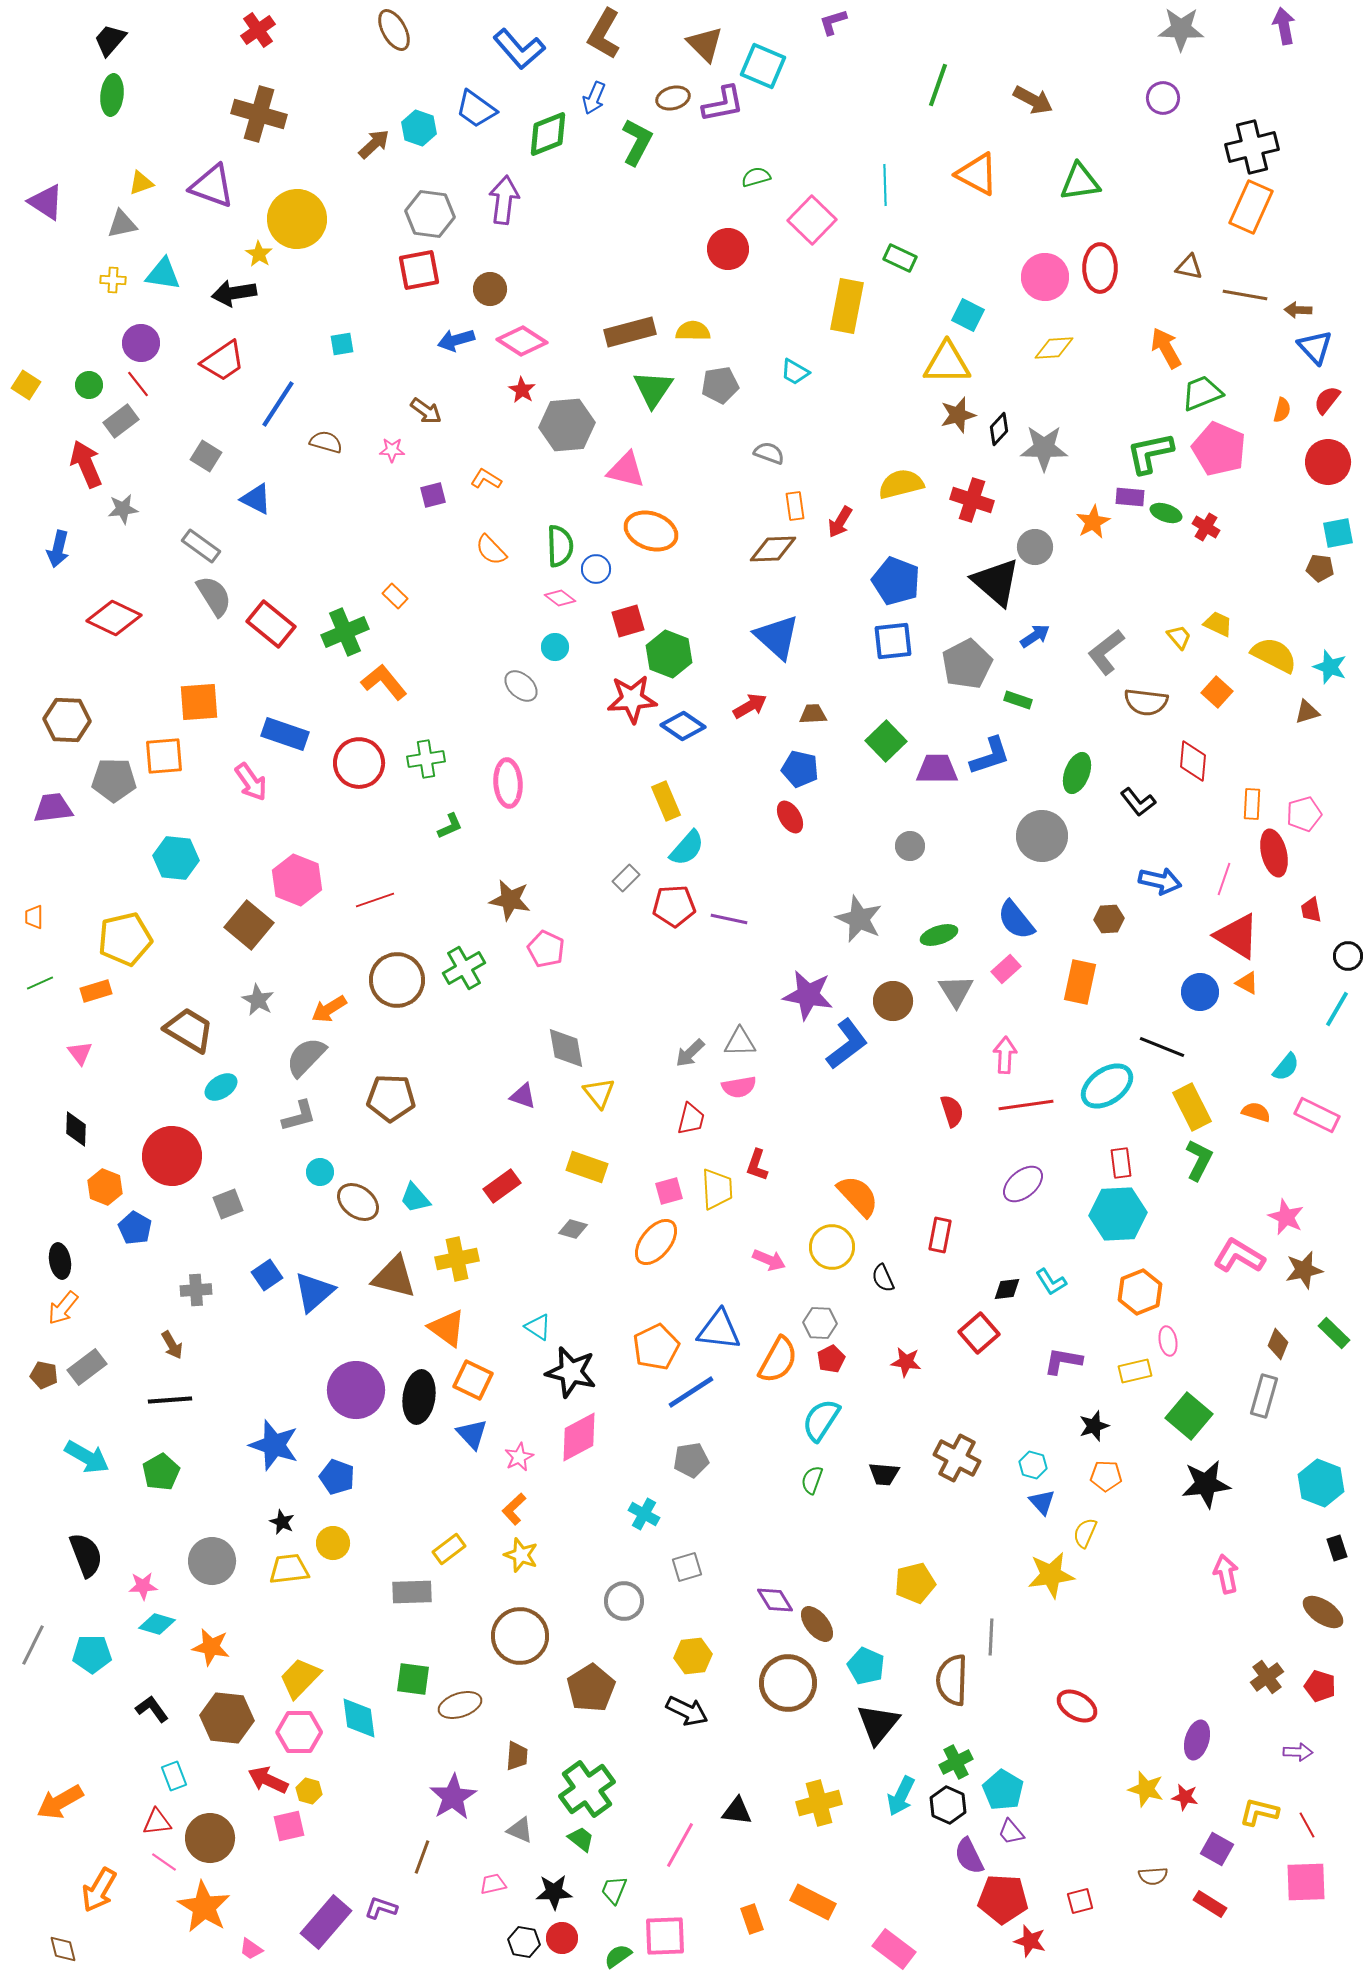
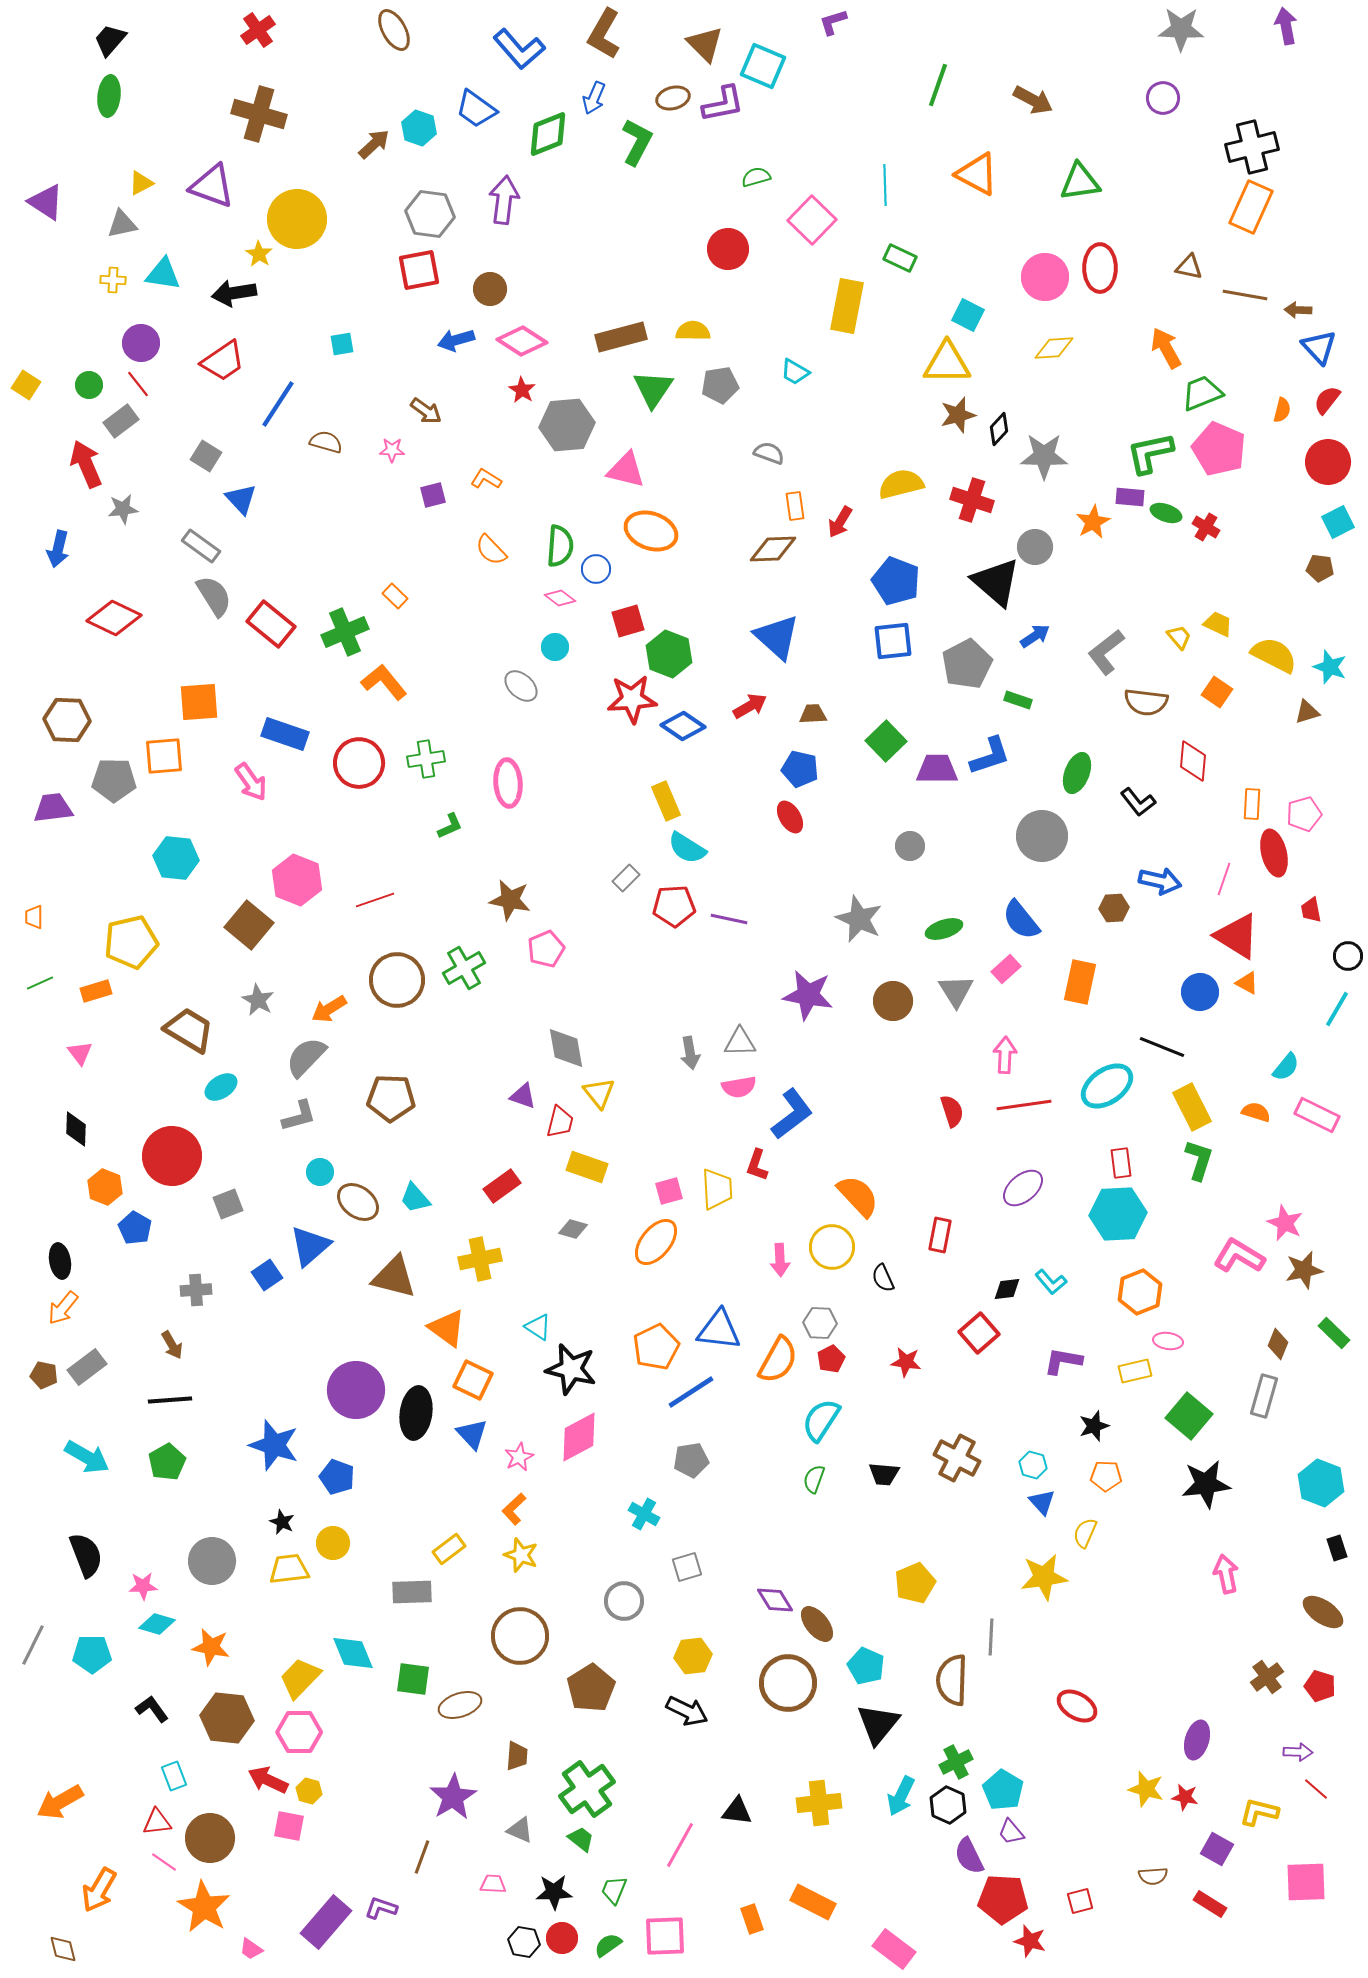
purple arrow at (1284, 26): moved 2 px right
green ellipse at (112, 95): moved 3 px left, 1 px down
yellow triangle at (141, 183): rotated 8 degrees counterclockwise
brown rectangle at (630, 332): moved 9 px left, 5 px down
blue triangle at (1315, 347): moved 4 px right
gray star at (1044, 448): moved 8 px down
blue triangle at (256, 499): moved 15 px left; rotated 20 degrees clockwise
cyan square at (1338, 533): moved 11 px up; rotated 16 degrees counterclockwise
green semicircle at (560, 546): rotated 6 degrees clockwise
orange square at (1217, 692): rotated 8 degrees counterclockwise
cyan semicircle at (687, 848): rotated 81 degrees clockwise
brown hexagon at (1109, 919): moved 5 px right, 11 px up
blue semicircle at (1016, 920): moved 5 px right
green ellipse at (939, 935): moved 5 px right, 6 px up
yellow pentagon at (125, 939): moved 6 px right, 3 px down
pink pentagon at (546, 949): rotated 24 degrees clockwise
blue L-shape at (847, 1044): moved 55 px left, 70 px down
gray arrow at (690, 1053): rotated 56 degrees counterclockwise
red line at (1026, 1105): moved 2 px left
red trapezoid at (691, 1119): moved 131 px left, 3 px down
green L-shape at (1199, 1160): rotated 9 degrees counterclockwise
purple ellipse at (1023, 1184): moved 4 px down
pink star at (1286, 1217): moved 1 px left, 6 px down
yellow cross at (457, 1259): moved 23 px right
pink arrow at (769, 1260): moved 11 px right; rotated 64 degrees clockwise
cyan L-shape at (1051, 1282): rotated 8 degrees counterclockwise
blue triangle at (314, 1292): moved 4 px left, 46 px up
pink ellipse at (1168, 1341): rotated 72 degrees counterclockwise
black star at (571, 1372): moved 3 px up
black ellipse at (419, 1397): moved 3 px left, 16 px down
green pentagon at (161, 1472): moved 6 px right, 10 px up
green semicircle at (812, 1480): moved 2 px right, 1 px up
yellow star at (1051, 1575): moved 7 px left, 2 px down
yellow pentagon at (915, 1583): rotated 9 degrees counterclockwise
cyan diamond at (359, 1718): moved 6 px left, 65 px up; rotated 15 degrees counterclockwise
yellow cross at (819, 1803): rotated 9 degrees clockwise
red line at (1307, 1825): moved 9 px right, 36 px up; rotated 20 degrees counterclockwise
pink square at (289, 1826): rotated 24 degrees clockwise
pink trapezoid at (493, 1884): rotated 16 degrees clockwise
green semicircle at (618, 1956): moved 10 px left, 11 px up
